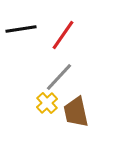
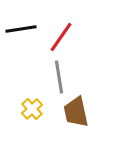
red line: moved 2 px left, 2 px down
gray line: rotated 52 degrees counterclockwise
yellow cross: moved 15 px left, 6 px down
